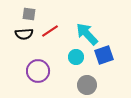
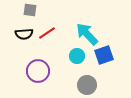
gray square: moved 1 px right, 4 px up
red line: moved 3 px left, 2 px down
cyan circle: moved 1 px right, 1 px up
